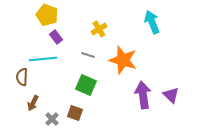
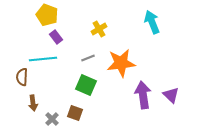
gray line: moved 3 px down; rotated 40 degrees counterclockwise
orange star: moved 2 px left, 3 px down; rotated 24 degrees counterclockwise
brown arrow: rotated 35 degrees counterclockwise
